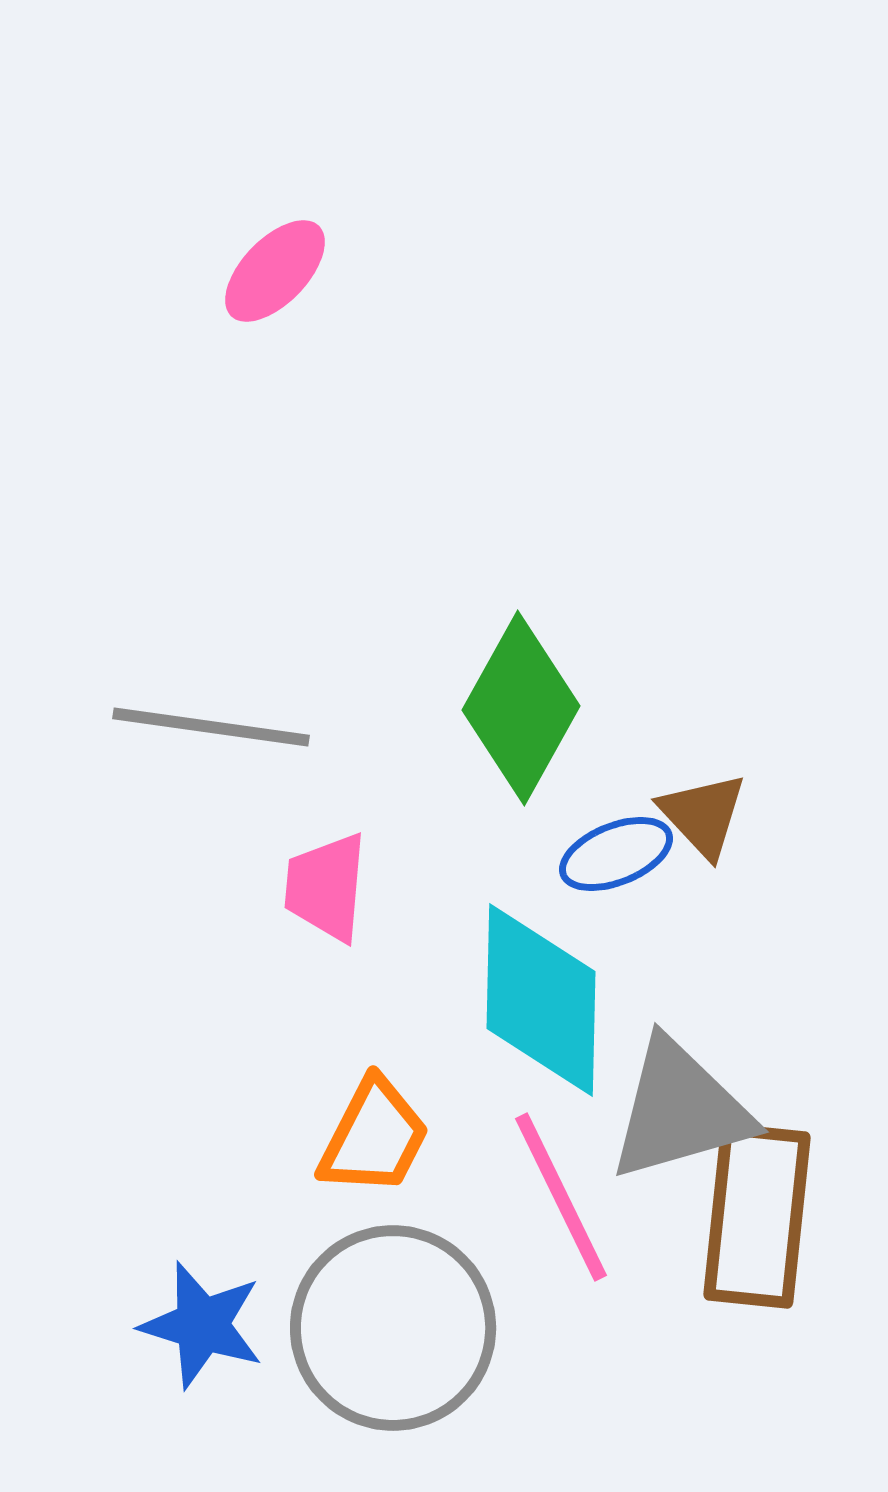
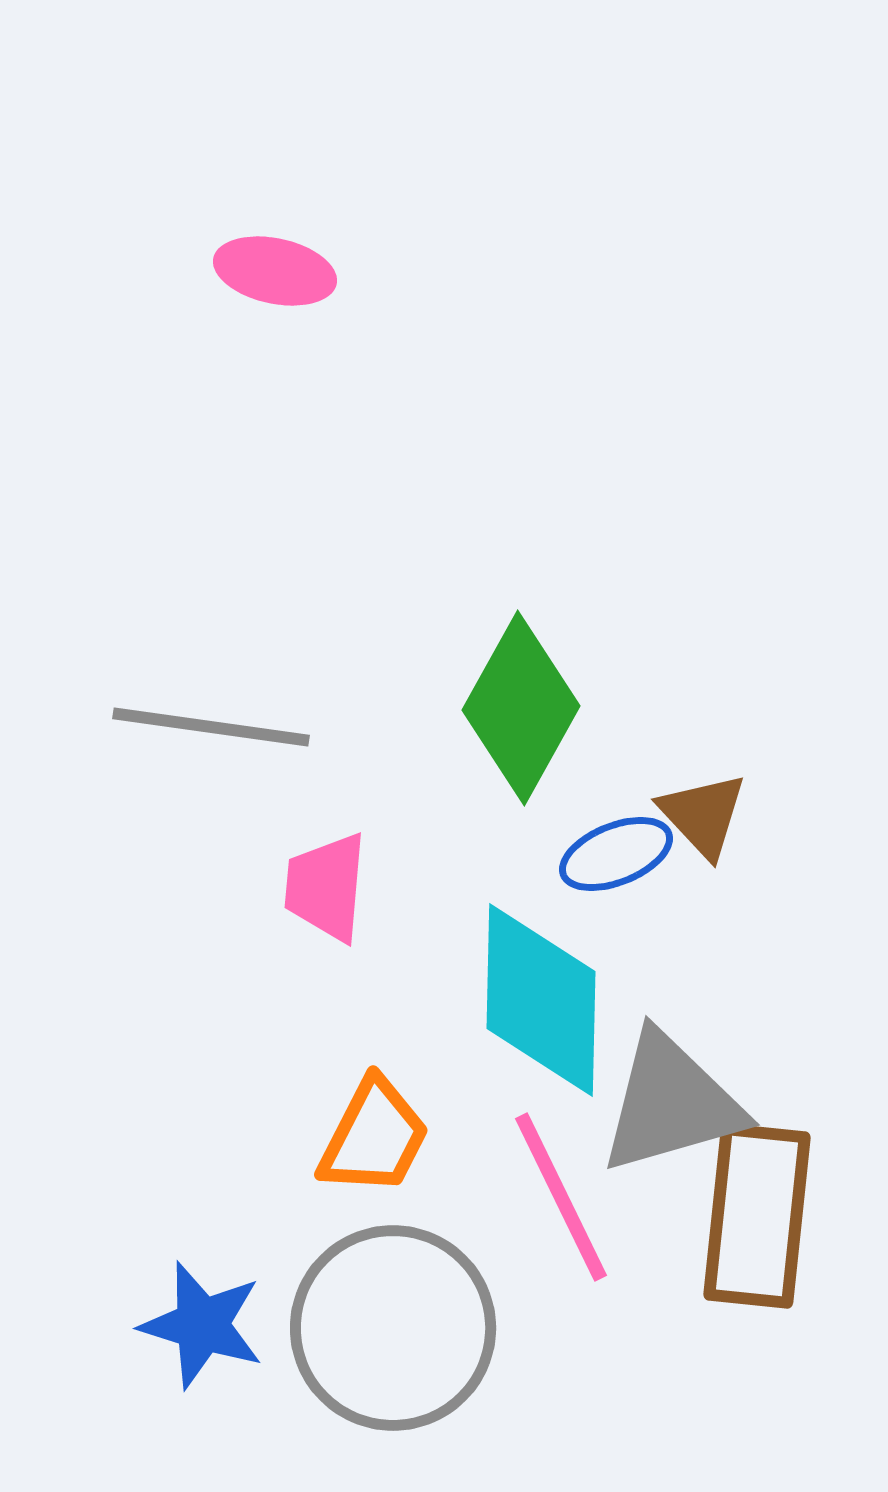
pink ellipse: rotated 58 degrees clockwise
gray triangle: moved 9 px left, 7 px up
